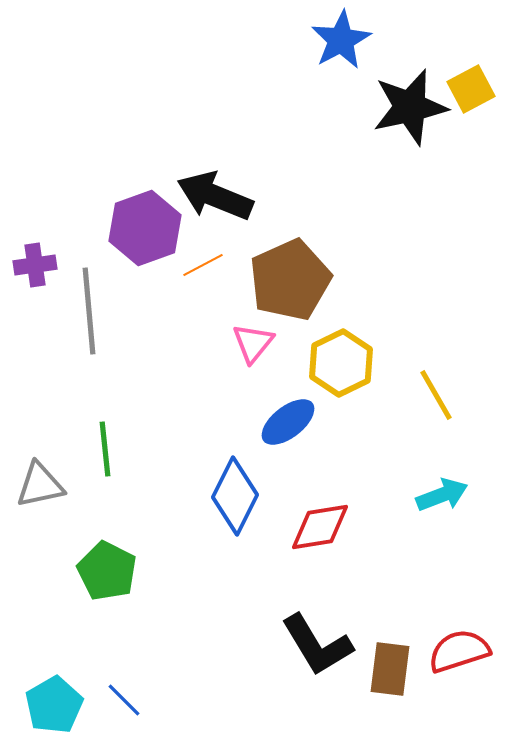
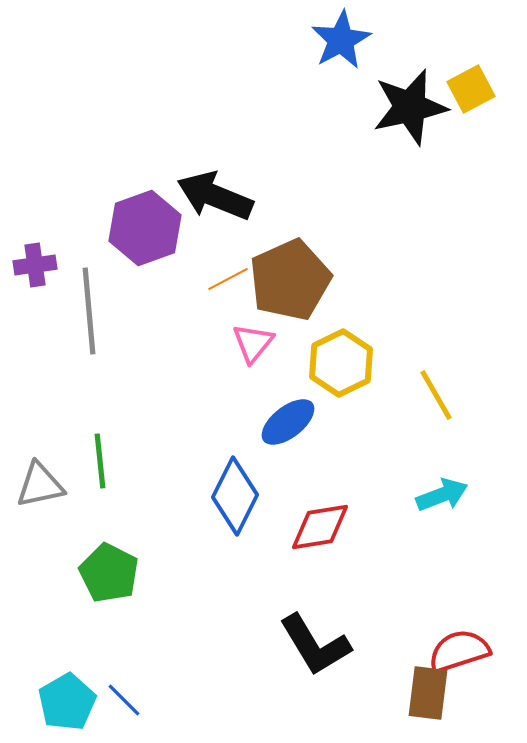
orange line: moved 25 px right, 14 px down
green line: moved 5 px left, 12 px down
green pentagon: moved 2 px right, 2 px down
black L-shape: moved 2 px left
brown rectangle: moved 38 px right, 24 px down
cyan pentagon: moved 13 px right, 3 px up
